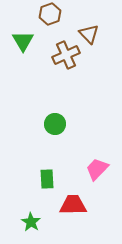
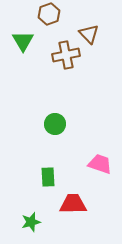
brown hexagon: moved 1 px left
brown cross: rotated 12 degrees clockwise
pink trapezoid: moved 3 px right, 5 px up; rotated 65 degrees clockwise
green rectangle: moved 1 px right, 2 px up
red trapezoid: moved 1 px up
green star: rotated 24 degrees clockwise
